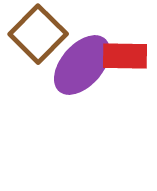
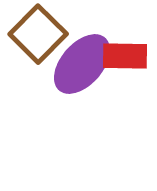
purple ellipse: moved 1 px up
